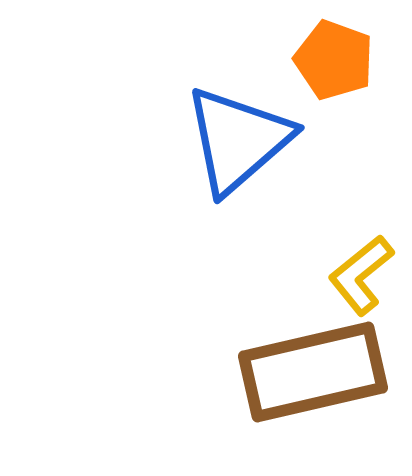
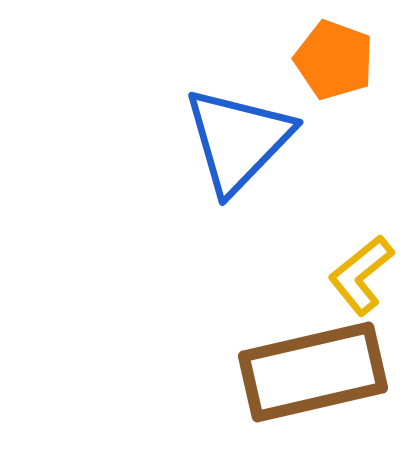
blue triangle: rotated 5 degrees counterclockwise
